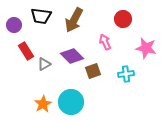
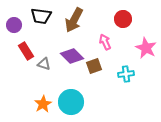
pink star: rotated 15 degrees clockwise
gray triangle: rotated 48 degrees clockwise
brown square: moved 1 px right, 5 px up
